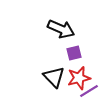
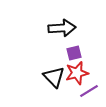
black arrow: moved 1 px right, 1 px up; rotated 28 degrees counterclockwise
red star: moved 2 px left, 5 px up
